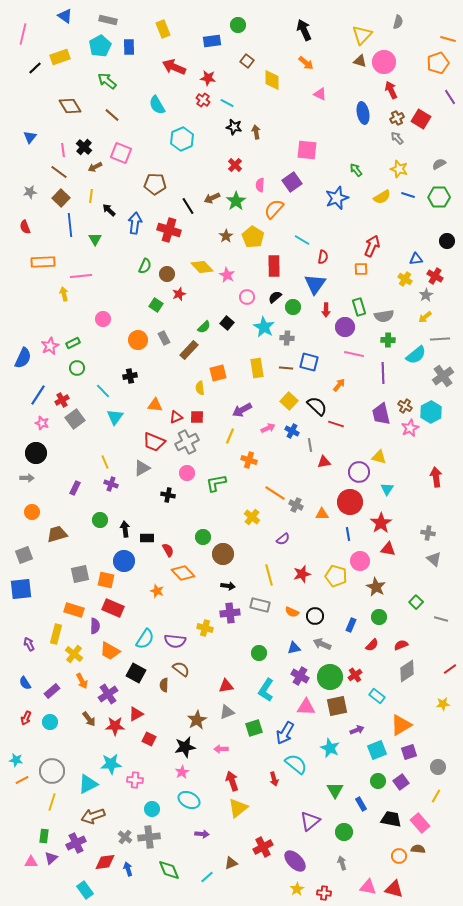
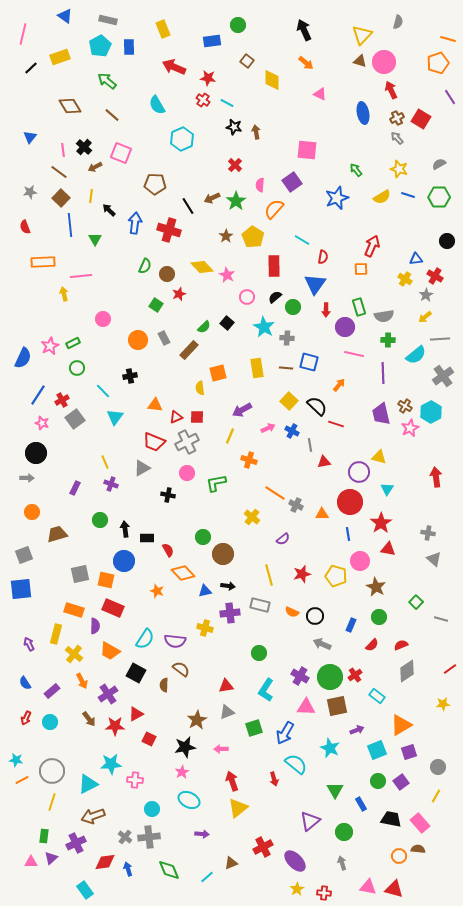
black line at (35, 68): moved 4 px left
blue triangle at (294, 648): moved 89 px left, 57 px up
